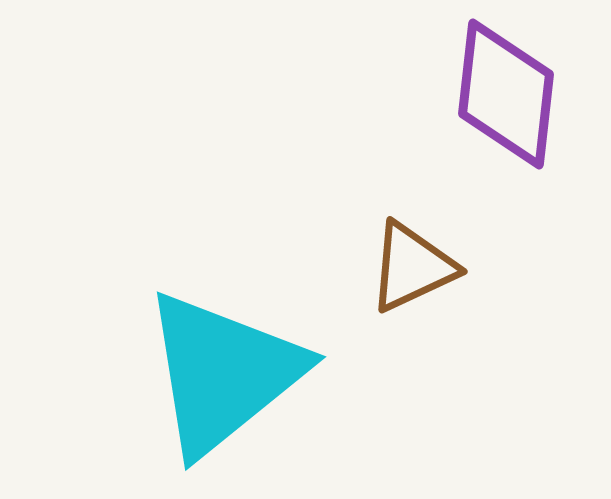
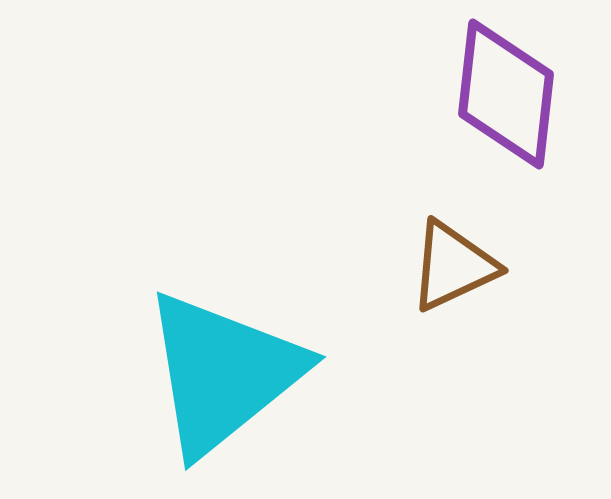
brown triangle: moved 41 px right, 1 px up
